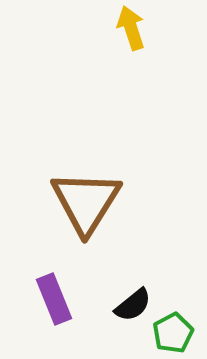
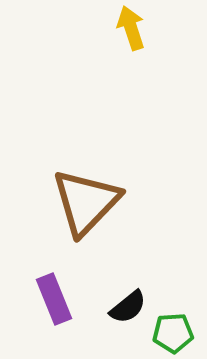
brown triangle: rotated 12 degrees clockwise
black semicircle: moved 5 px left, 2 px down
green pentagon: rotated 24 degrees clockwise
